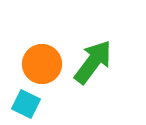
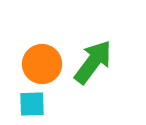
cyan square: moved 6 px right; rotated 28 degrees counterclockwise
